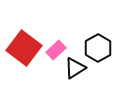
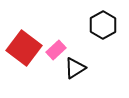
black hexagon: moved 5 px right, 23 px up
